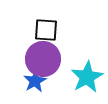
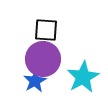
cyan star: moved 4 px left
